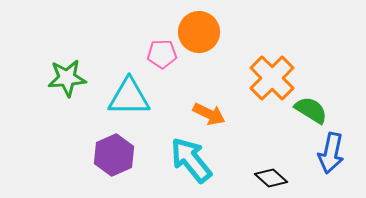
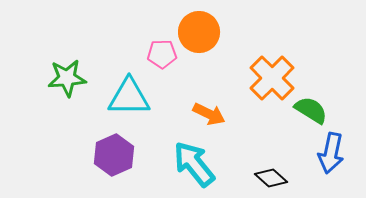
cyan arrow: moved 3 px right, 4 px down
